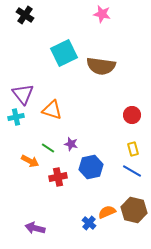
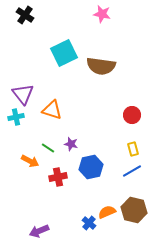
blue line: rotated 60 degrees counterclockwise
purple arrow: moved 4 px right, 3 px down; rotated 36 degrees counterclockwise
